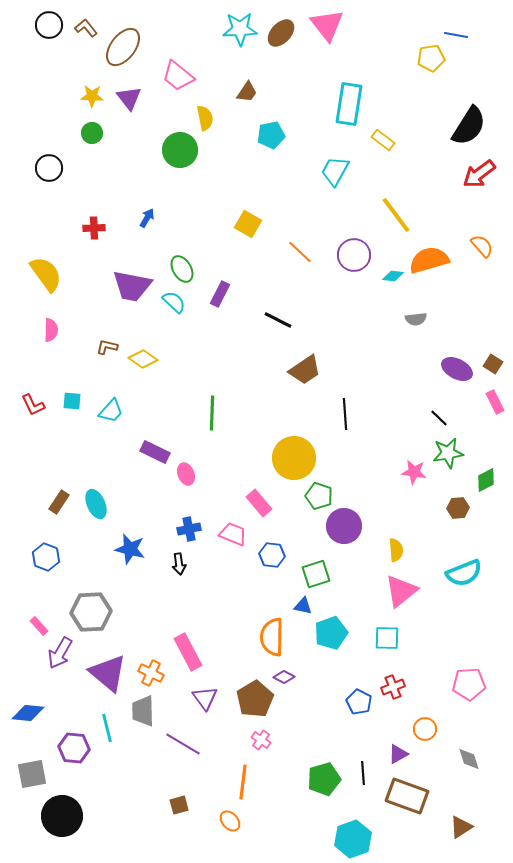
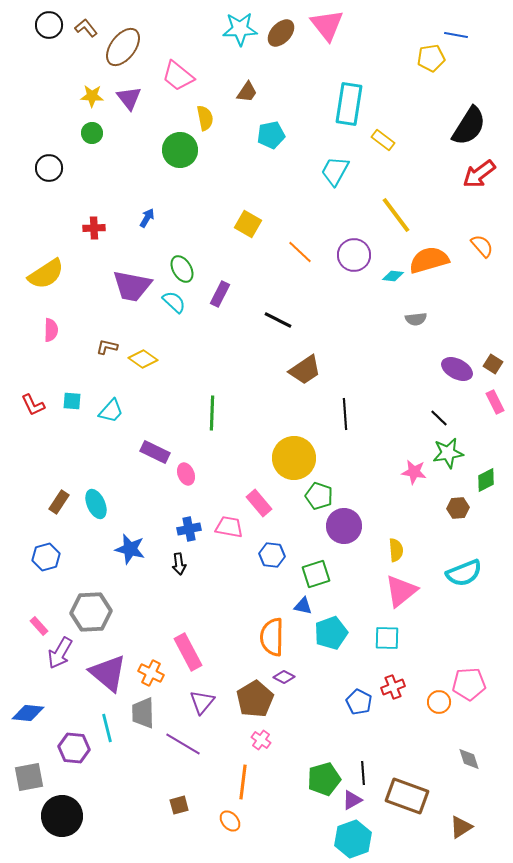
yellow semicircle at (46, 274): rotated 93 degrees clockwise
pink trapezoid at (233, 534): moved 4 px left, 7 px up; rotated 12 degrees counterclockwise
blue hexagon at (46, 557): rotated 24 degrees clockwise
purple triangle at (205, 698): moved 3 px left, 4 px down; rotated 16 degrees clockwise
gray trapezoid at (143, 711): moved 2 px down
orange circle at (425, 729): moved 14 px right, 27 px up
purple triangle at (398, 754): moved 46 px left, 46 px down
gray square at (32, 774): moved 3 px left, 3 px down
